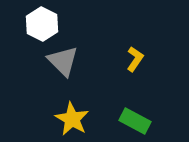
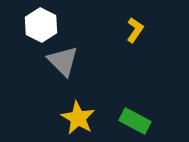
white hexagon: moved 1 px left, 1 px down
yellow L-shape: moved 29 px up
yellow star: moved 6 px right, 1 px up
